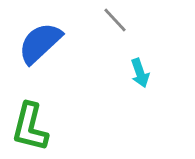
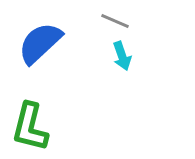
gray line: moved 1 px down; rotated 24 degrees counterclockwise
cyan arrow: moved 18 px left, 17 px up
